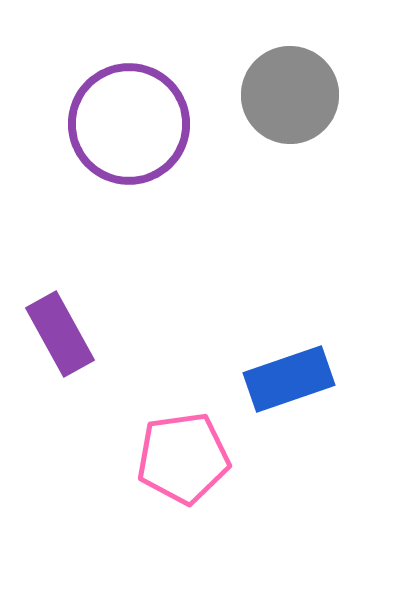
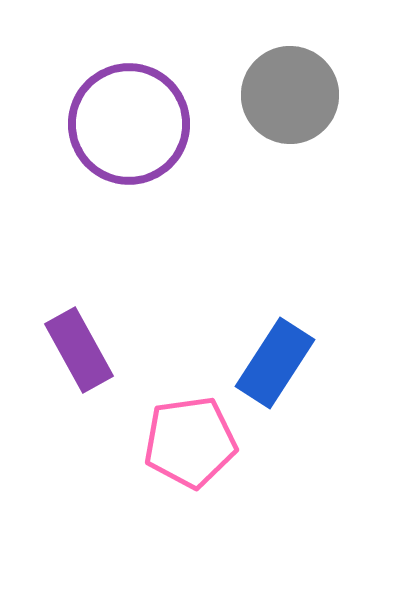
purple rectangle: moved 19 px right, 16 px down
blue rectangle: moved 14 px left, 16 px up; rotated 38 degrees counterclockwise
pink pentagon: moved 7 px right, 16 px up
